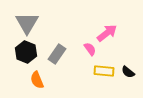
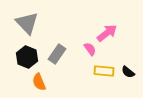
gray triangle: rotated 15 degrees counterclockwise
black hexagon: moved 1 px right, 5 px down
orange semicircle: moved 2 px right, 2 px down
